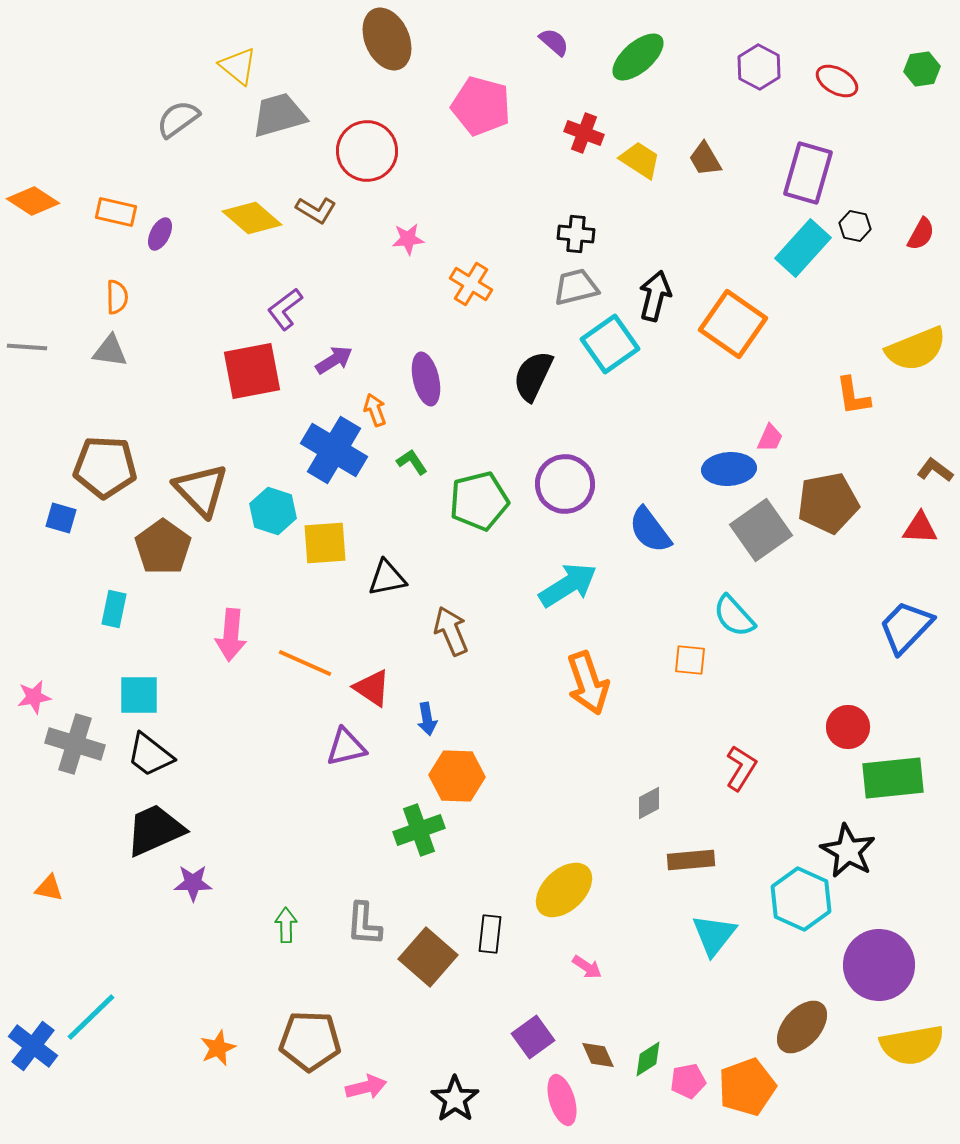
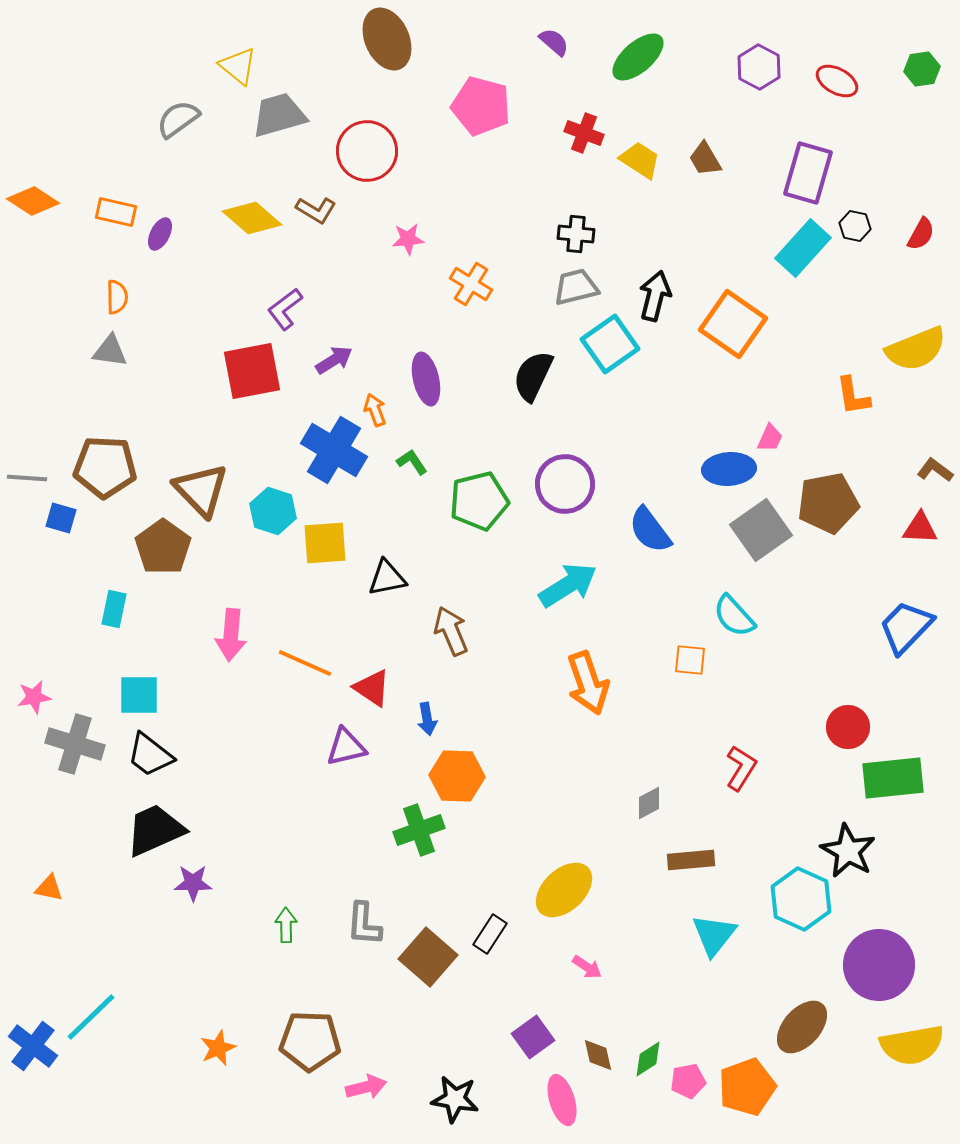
gray line at (27, 347): moved 131 px down
black rectangle at (490, 934): rotated 27 degrees clockwise
brown diamond at (598, 1055): rotated 12 degrees clockwise
black star at (455, 1099): rotated 27 degrees counterclockwise
